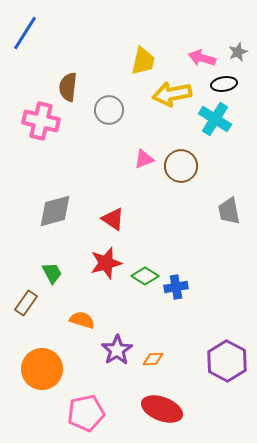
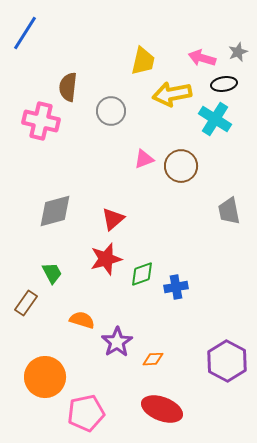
gray circle: moved 2 px right, 1 px down
red triangle: rotated 45 degrees clockwise
red star: moved 4 px up
green diamond: moved 3 px left, 2 px up; rotated 52 degrees counterclockwise
purple star: moved 8 px up
orange circle: moved 3 px right, 8 px down
